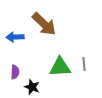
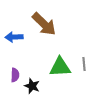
blue arrow: moved 1 px left
purple semicircle: moved 3 px down
black star: moved 1 px up
